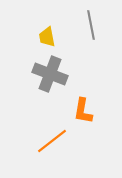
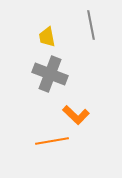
orange L-shape: moved 7 px left, 4 px down; rotated 56 degrees counterclockwise
orange line: rotated 28 degrees clockwise
